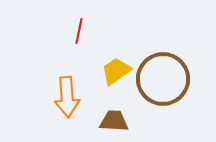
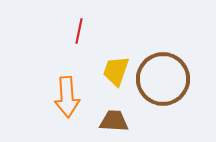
yellow trapezoid: rotated 36 degrees counterclockwise
